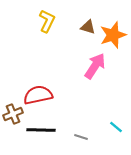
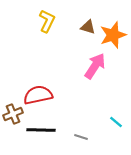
cyan line: moved 5 px up
